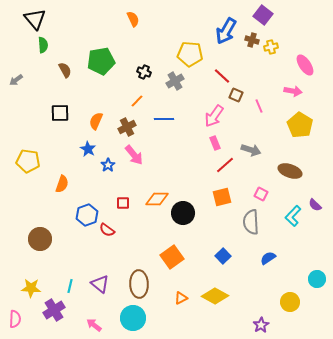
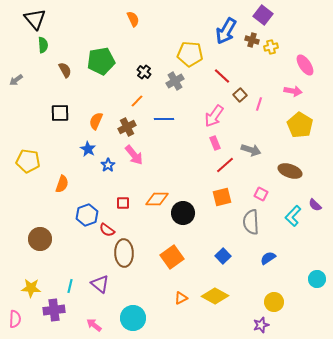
black cross at (144, 72): rotated 16 degrees clockwise
brown square at (236, 95): moved 4 px right; rotated 24 degrees clockwise
pink line at (259, 106): moved 2 px up; rotated 40 degrees clockwise
brown ellipse at (139, 284): moved 15 px left, 31 px up
yellow circle at (290, 302): moved 16 px left
purple cross at (54, 310): rotated 25 degrees clockwise
purple star at (261, 325): rotated 14 degrees clockwise
